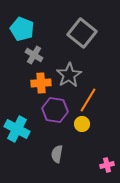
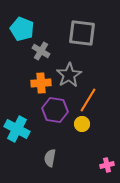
gray square: rotated 32 degrees counterclockwise
gray cross: moved 7 px right, 4 px up
gray semicircle: moved 7 px left, 4 px down
